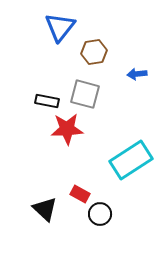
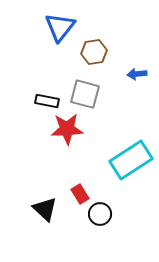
red rectangle: rotated 30 degrees clockwise
